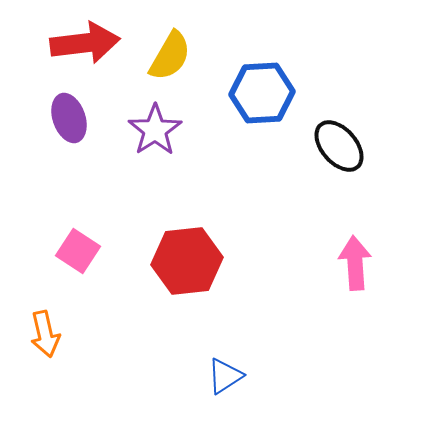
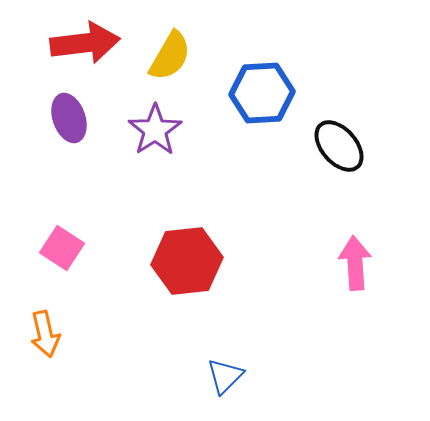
pink square: moved 16 px left, 3 px up
blue triangle: rotated 12 degrees counterclockwise
